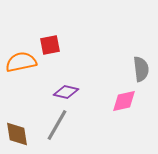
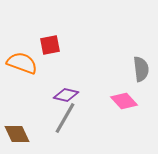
orange semicircle: moved 1 px right, 1 px down; rotated 32 degrees clockwise
purple diamond: moved 3 px down
pink diamond: rotated 60 degrees clockwise
gray line: moved 8 px right, 7 px up
brown diamond: rotated 16 degrees counterclockwise
